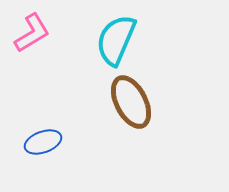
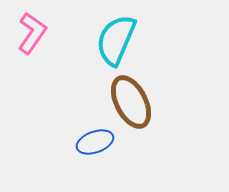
pink L-shape: rotated 24 degrees counterclockwise
blue ellipse: moved 52 px right
